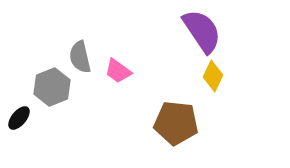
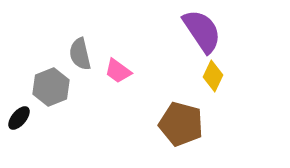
gray semicircle: moved 3 px up
gray hexagon: moved 1 px left
brown pentagon: moved 5 px right, 1 px down; rotated 9 degrees clockwise
